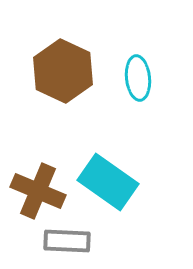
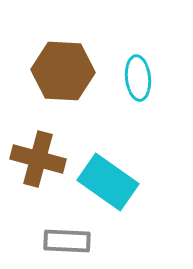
brown hexagon: rotated 22 degrees counterclockwise
brown cross: moved 32 px up; rotated 8 degrees counterclockwise
